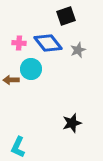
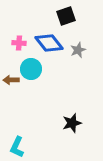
blue diamond: moved 1 px right
cyan L-shape: moved 1 px left
